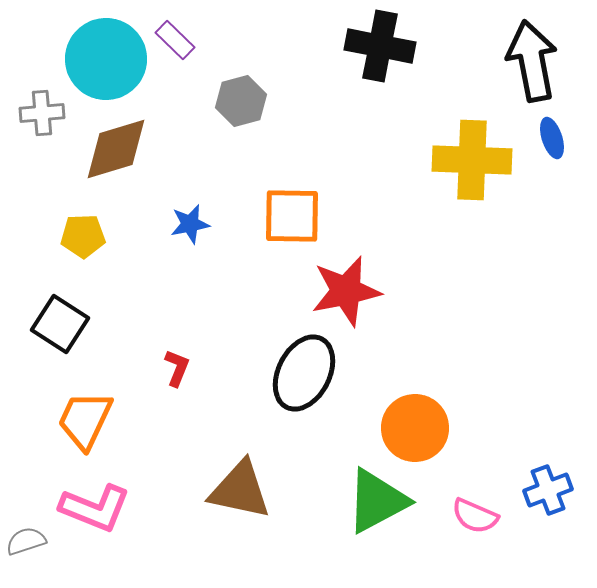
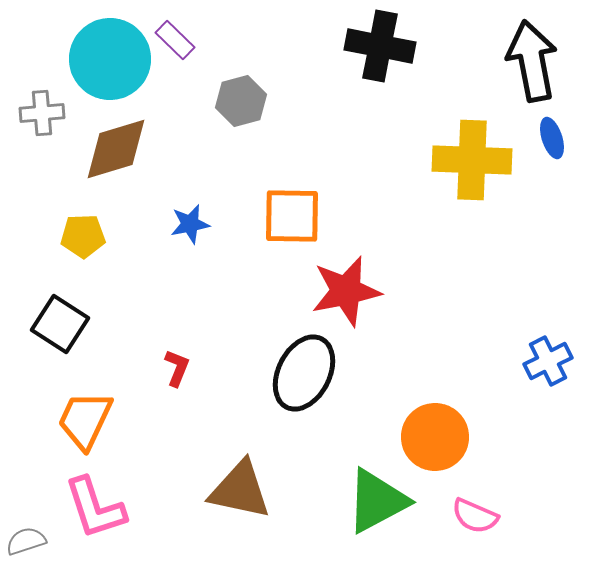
cyan circle: moved 4 px right
orange circle: moved 20 px right, 9 px down
blue cross: moved 129 px up; rotated 6 degrees counterclockwise
pink L-shape: rotated 50 degrees clockwise
